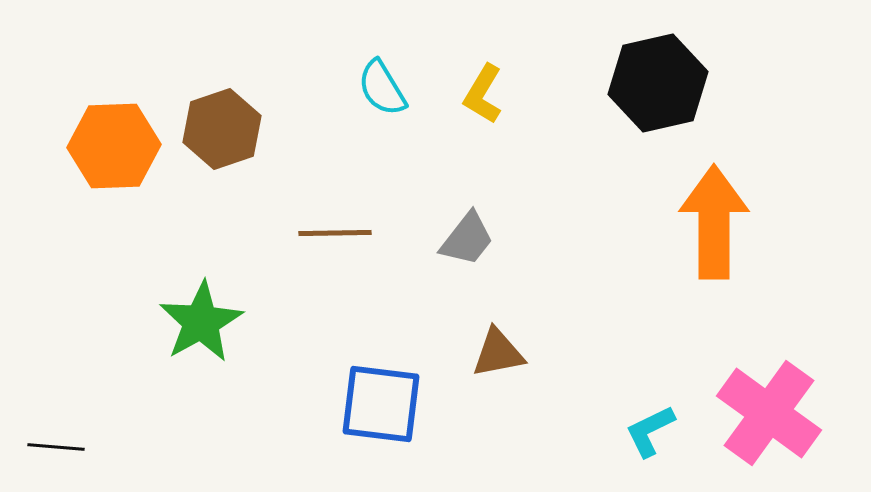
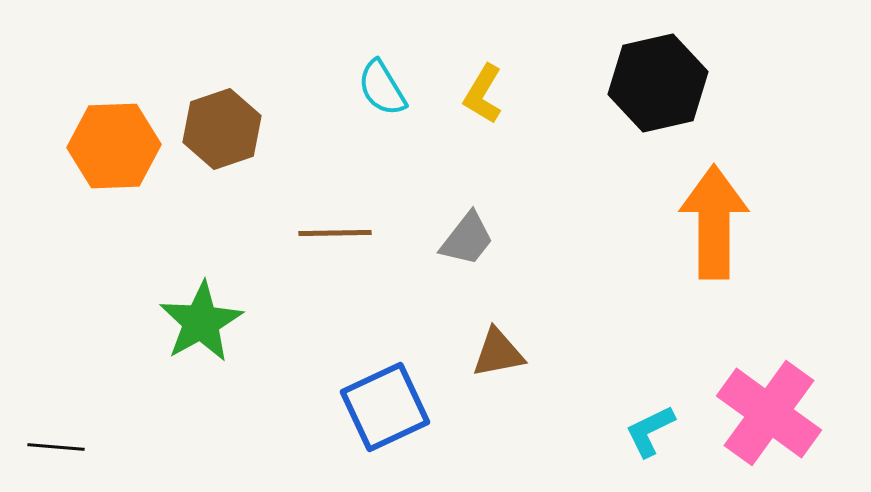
blue square: moved 4 px right, 3 px down; rotated 32 degrees counterclockwise
